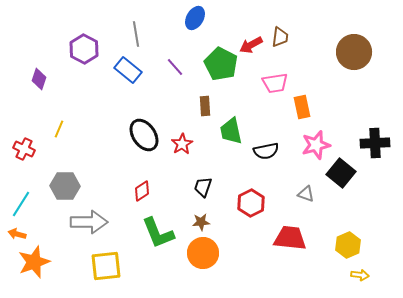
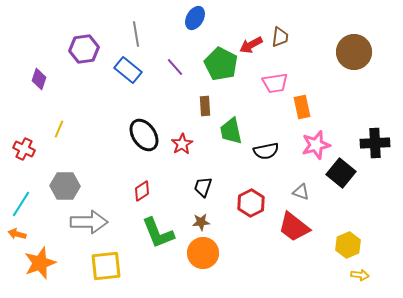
purple hexagon: rotated 24 degrees clockwise
gray triangle: moved 5 px left, 2 px up
red trapezoid: moved 4 px right, 11 px up; rotated 148 degrees counterclockwise
orange star: moved 6 px right, 1 px down
